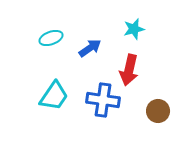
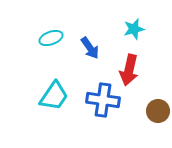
blue arrow: rotated 90 degrees clockwise
